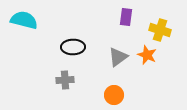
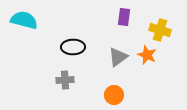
purple rectangle: moved 2 px left
